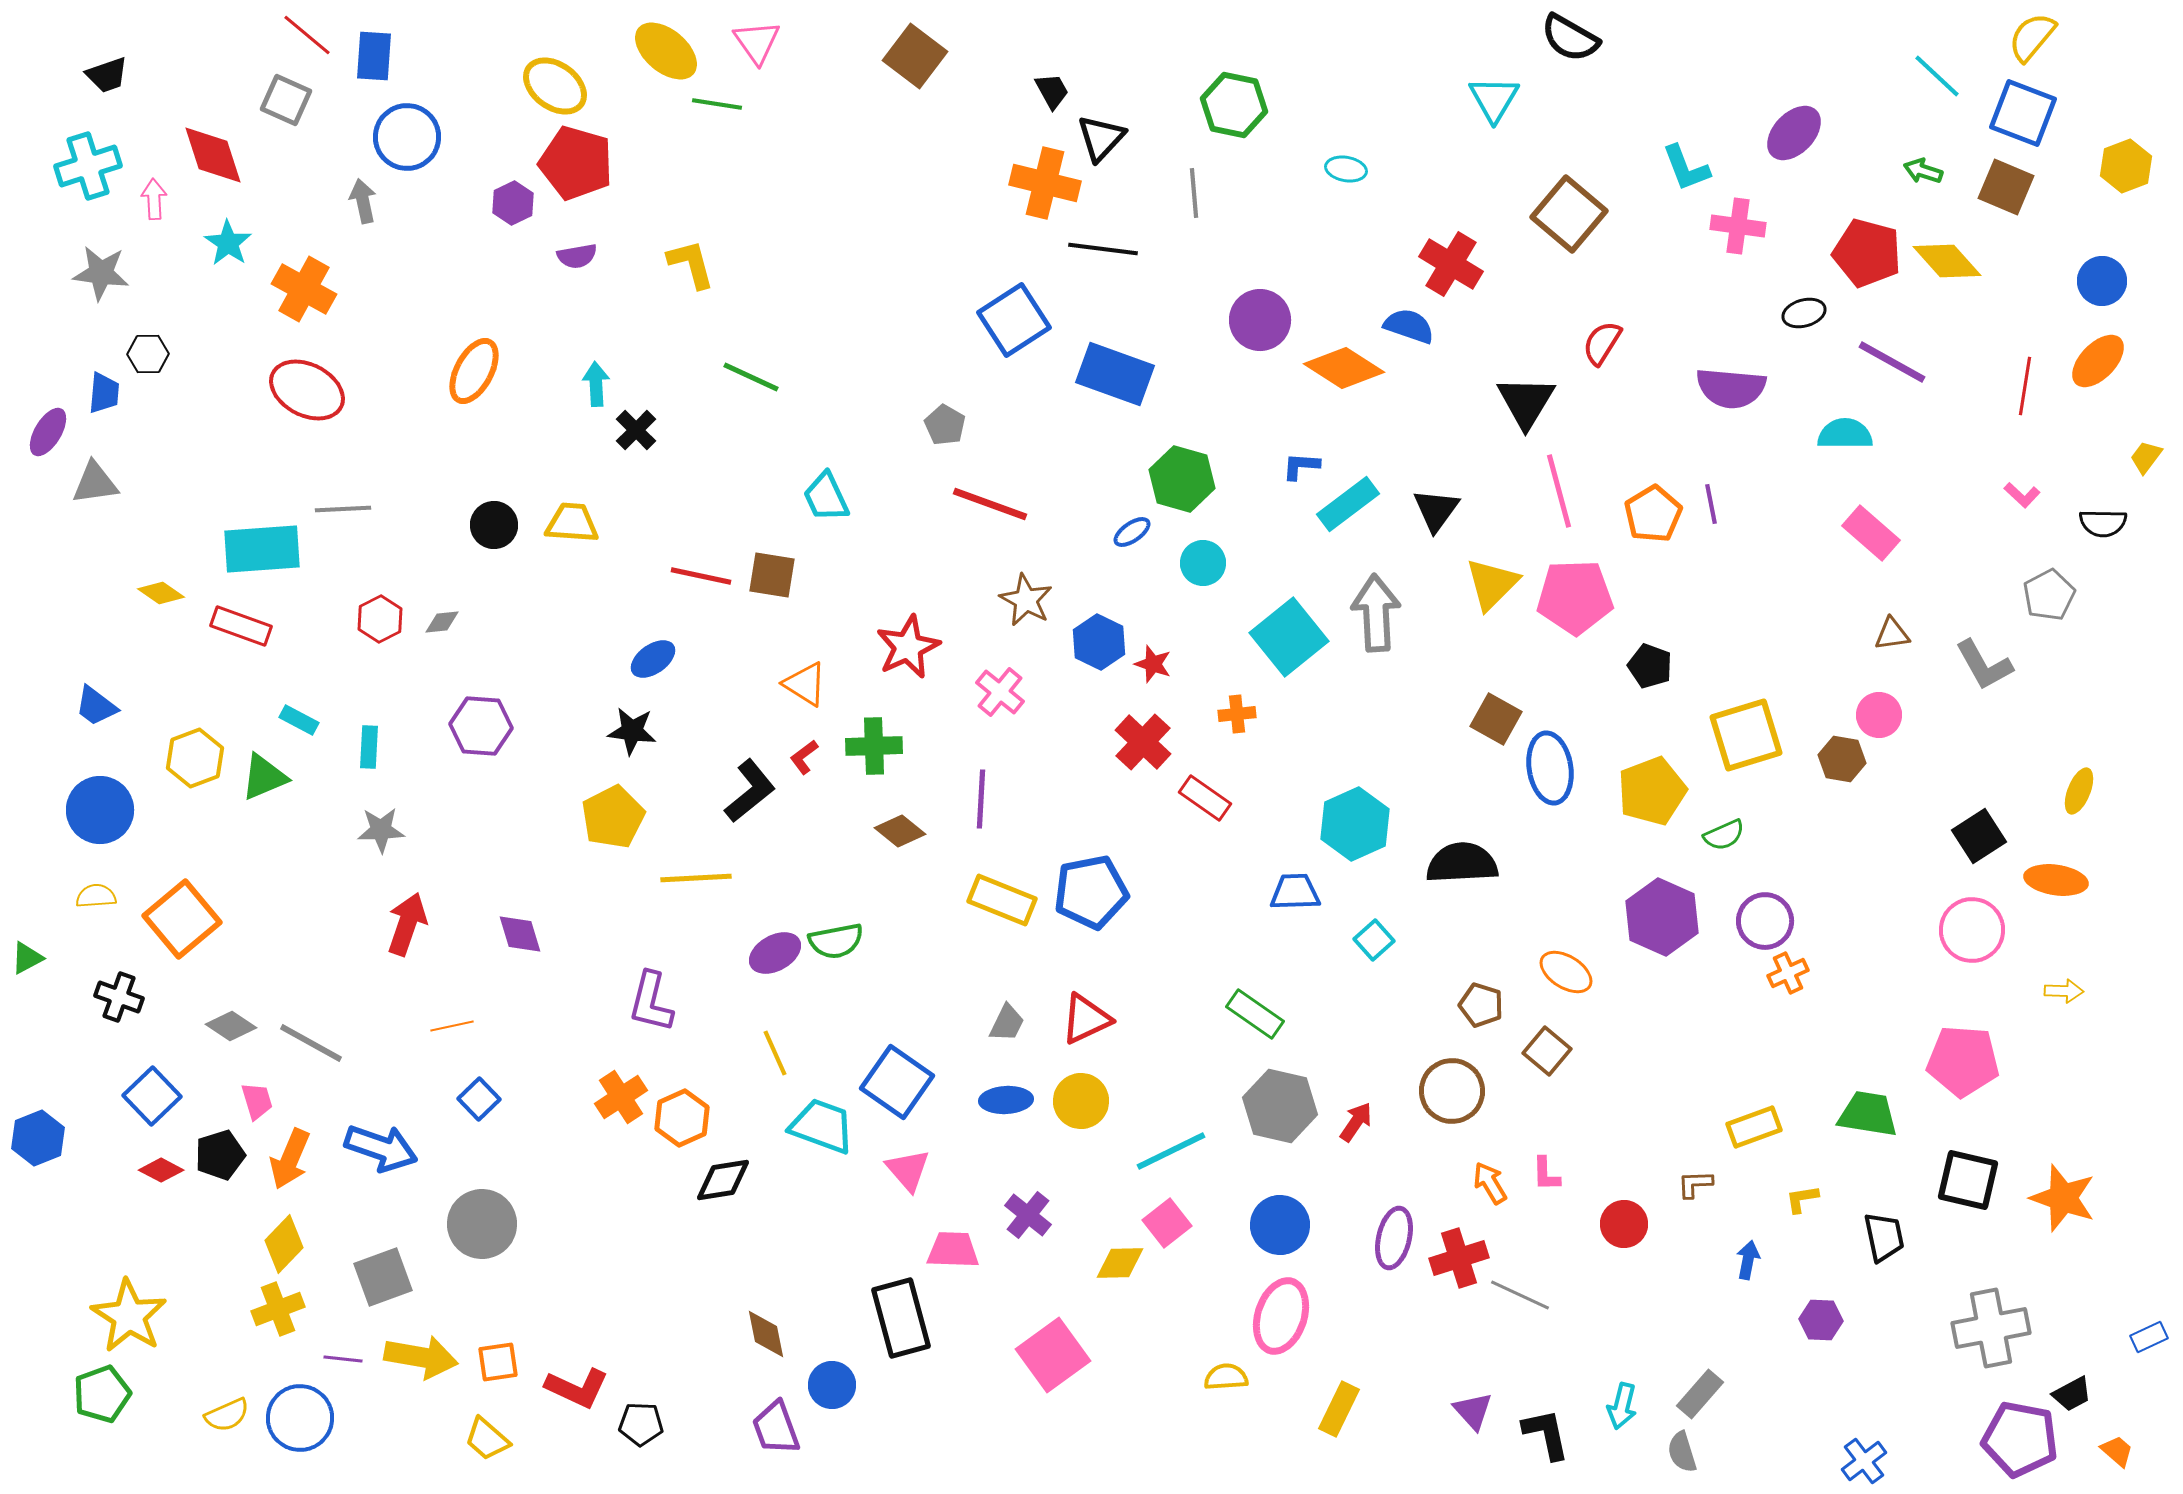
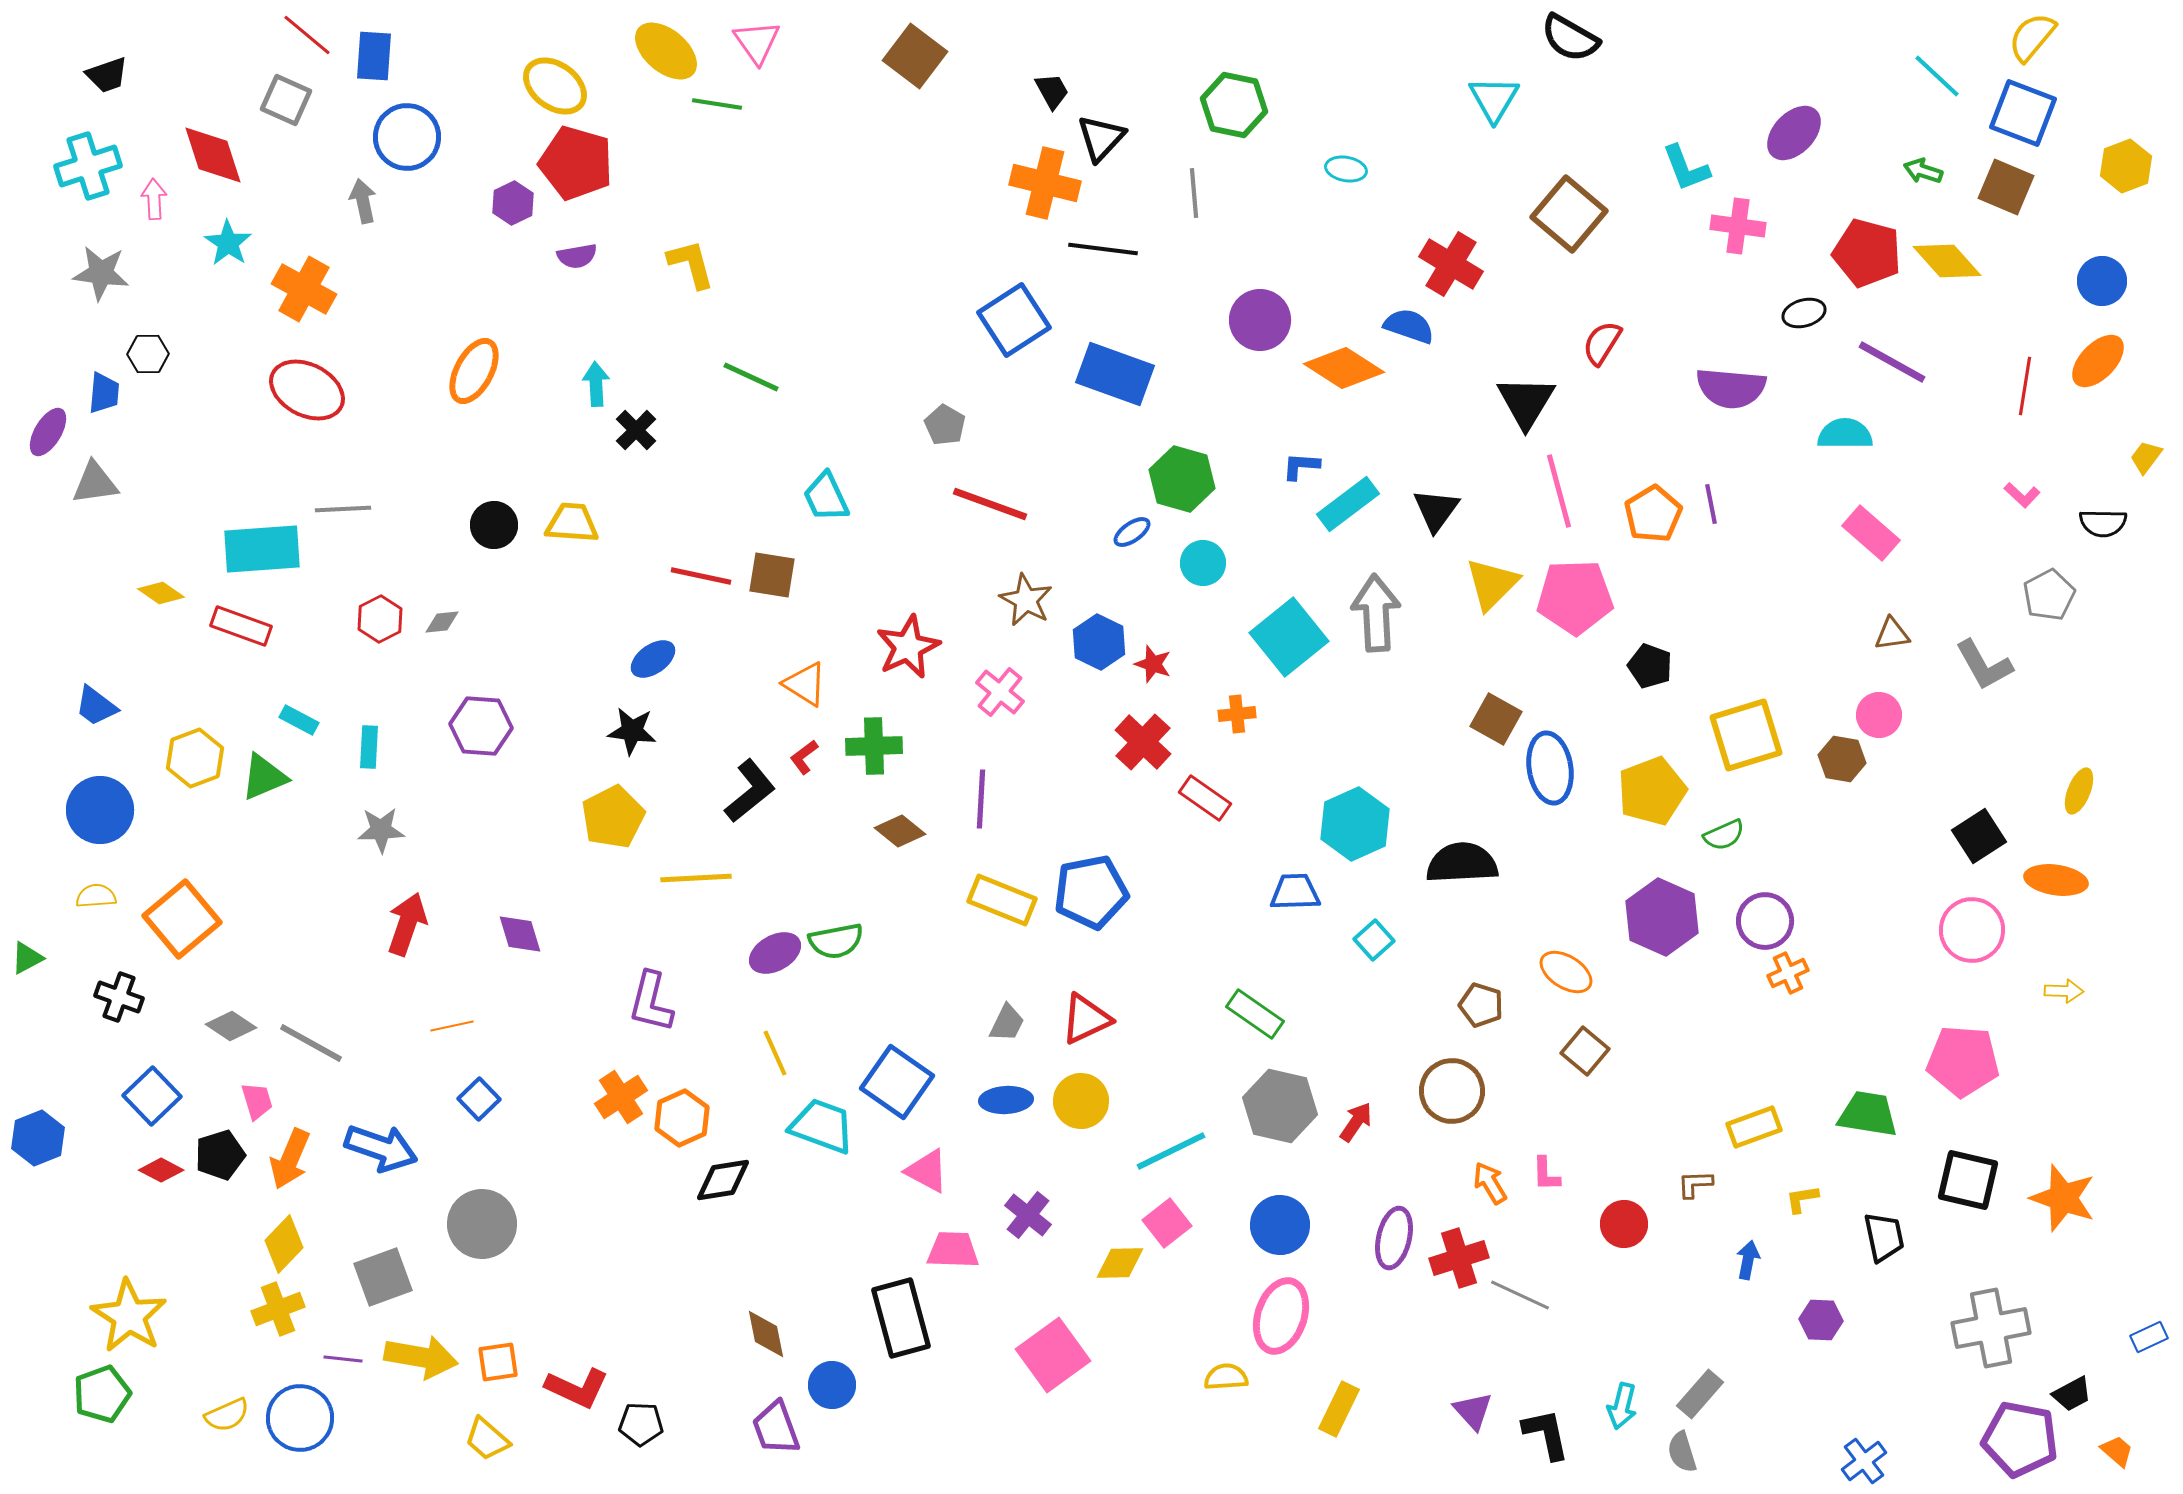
brown square at (1547, 1051): moved 38 px right
pink triangle at (908, 1170): moved 19 px right, 1 px down; rotated 21 degrees counterclockwise
